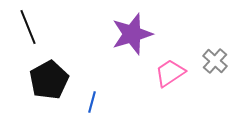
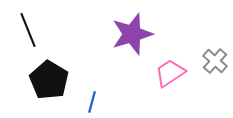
black line: moved 3 px down
black pentagon: rotated 12 degrees counterclockwise
